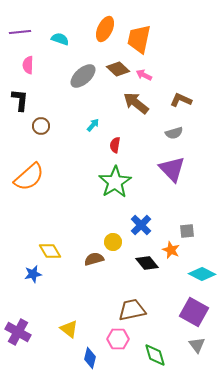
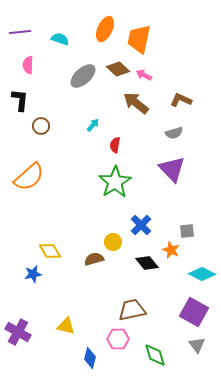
yellow triangle: moved 3 px left, 3 px up; rotated 24 degrees counterclockwise
